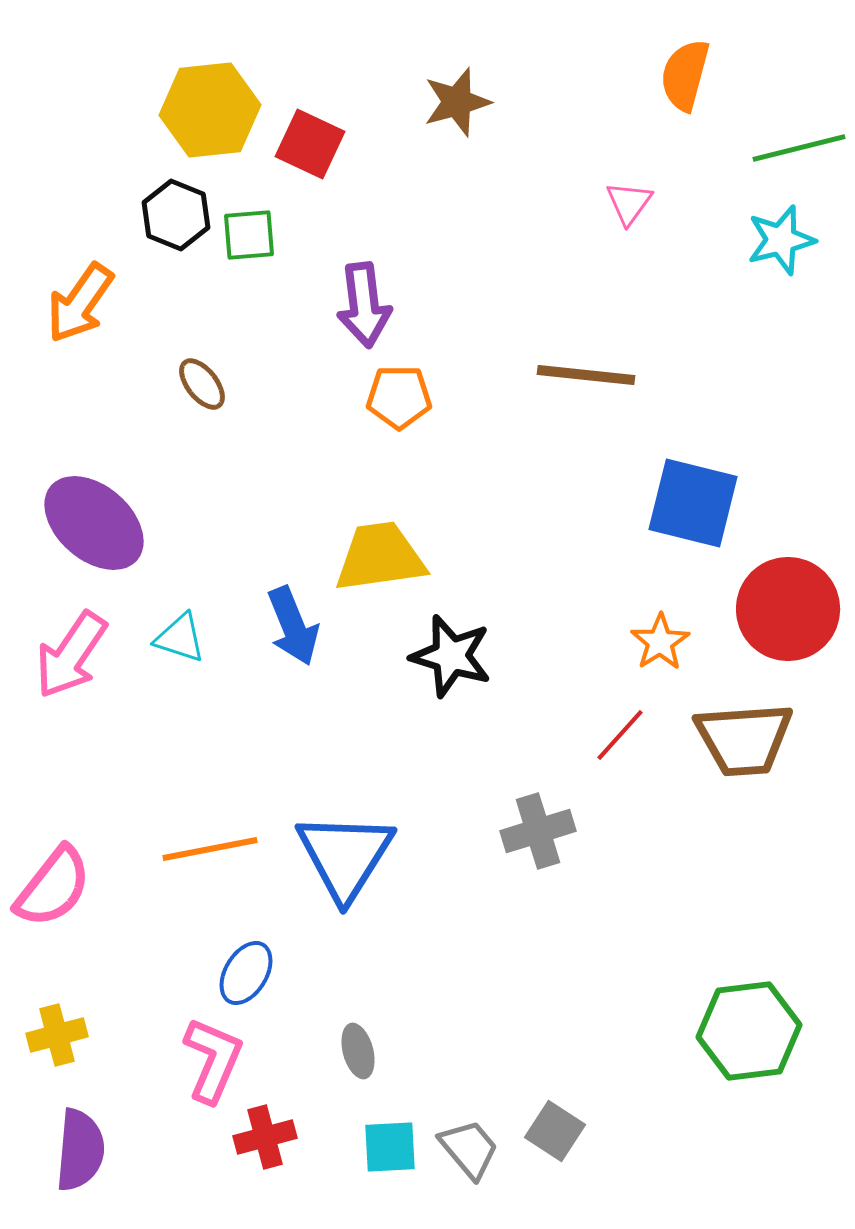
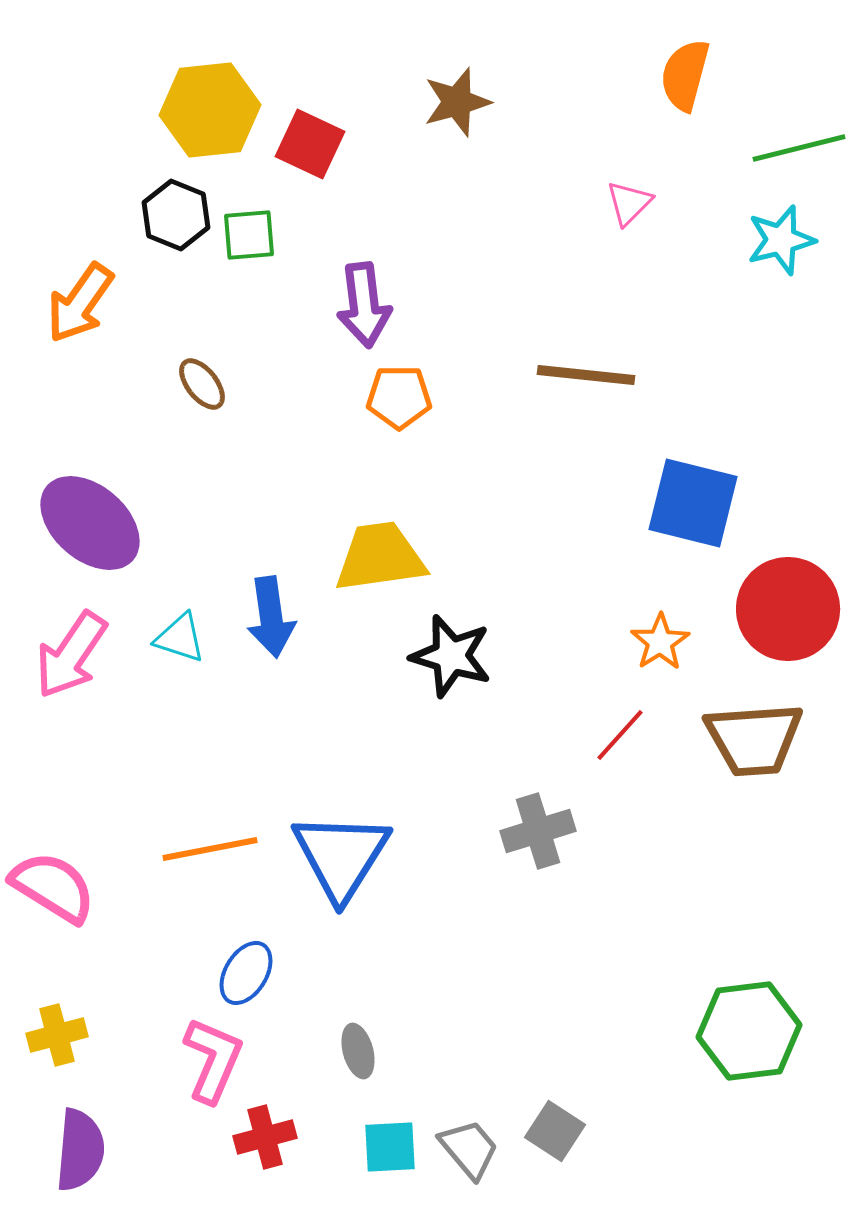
pink triangle: rotated 9 degrees clockwise
purple ellipse: moved 4 px left
blue arrow: moved 22 px left, 9 px up; rotated 14 degrees clockwise
brown trapezoid: moved 10 px right
blue triangle: moved 4 px left
pink semicircle: rotated 96 degrees counterclockwise
